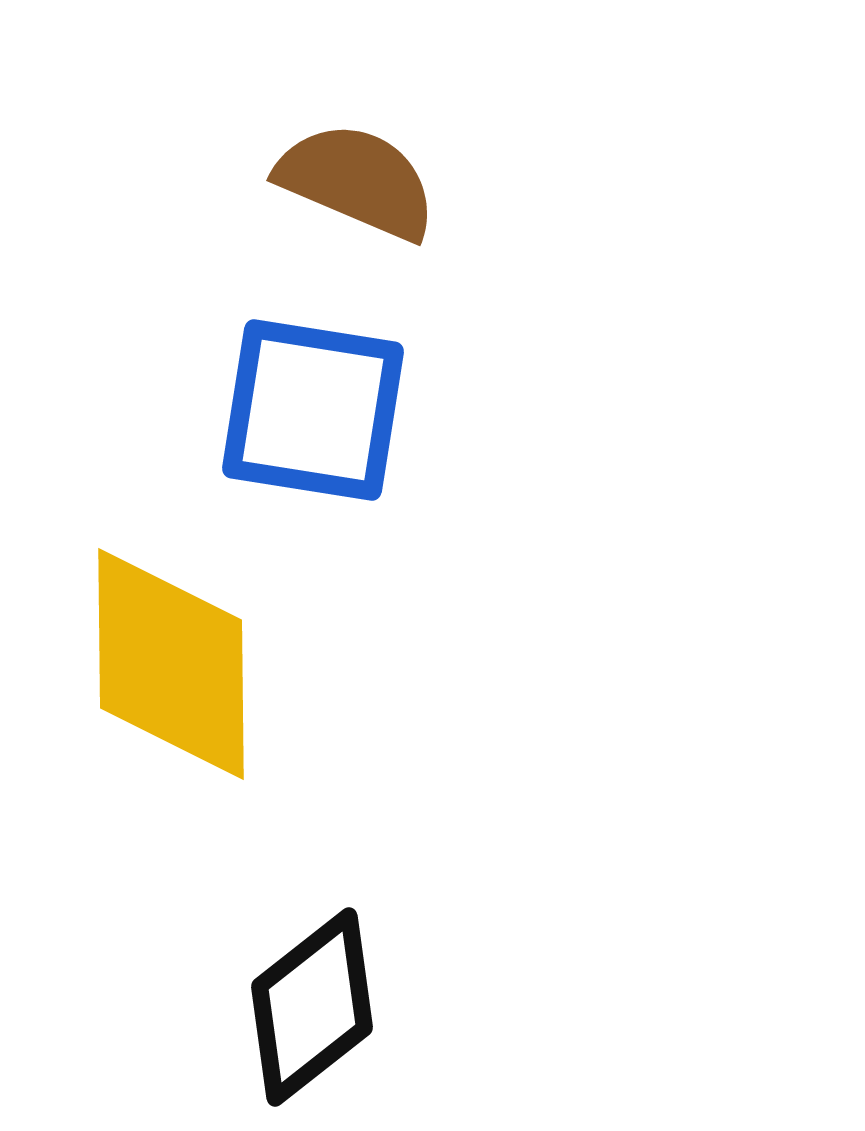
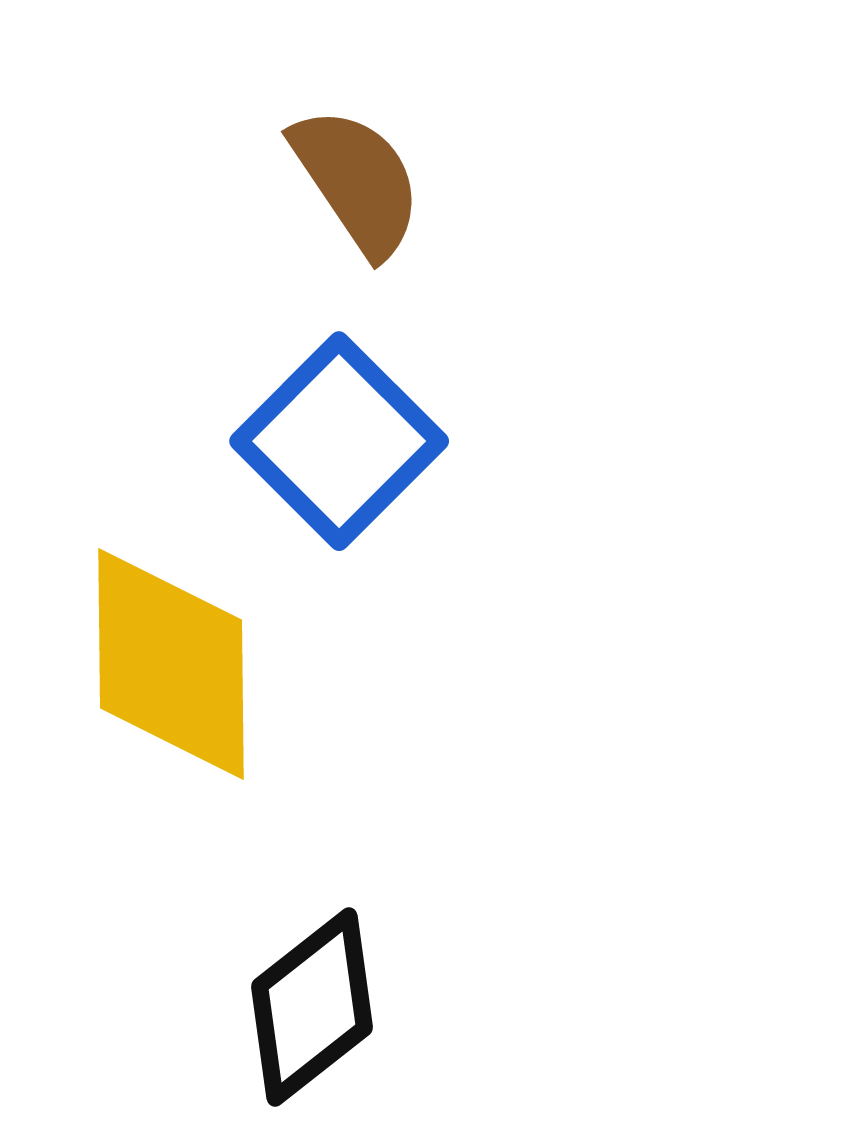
brown semicircle: rotated 33 degrees clockwise
blue square: moved 26 px right, 31 px down; rotated 36 degrees clockwise
